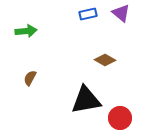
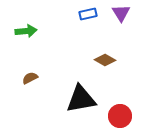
purple triangle: rotated 18 degrees clockwise
brown semicircle: rotated 35 degrees clockwise
black triangle: moved 5 px left, 1 px up
red circle: moved 2 px up
